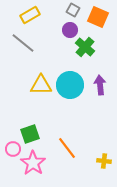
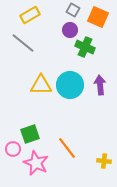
green cross: rotated 18 degrees counterclockwise
pink star: moved 3 px right; rotated 10 degrees counterclockwise
